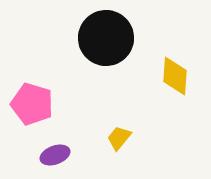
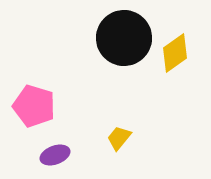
black circle: moved 18 px right
yellow diamond: moved 23 px up; rotated 51 degrees clockwise
pink pentagon: moved 2 px right, 2 px down
